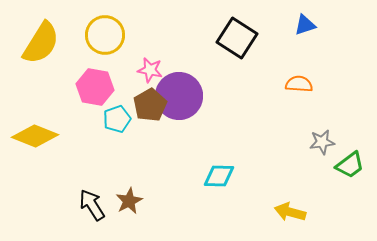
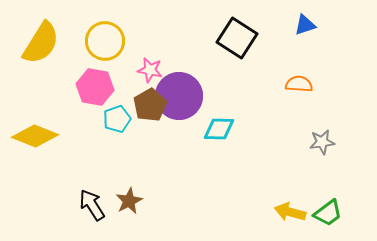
yellow circle: moved 6 px down
green trapezoid: moved 22 px left, 48 px down
cyan diamond: moved 47 px up
